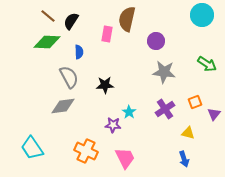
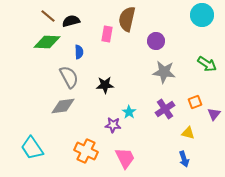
black semicircle: rotated 42 degrees clockwise
